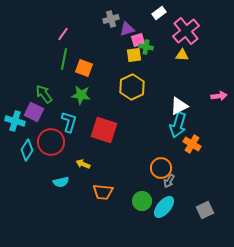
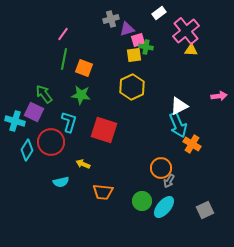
yellow triangle: moved 9 px right, 5 px up
cyan arrow: rotated 40 degrees counterclockwise
